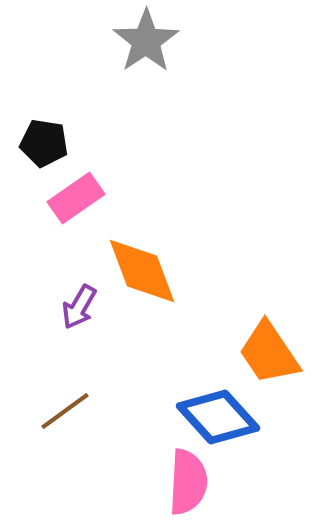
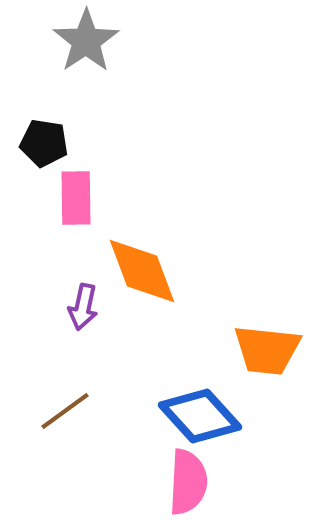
gray star: moved 60 px left
pink rectangle: rotated 56 degrees counterclockwise
purple arrow: moved 4 px right; rotated 18 degrees counterclockwise
orange trapezoid: moved 2 px left, 3 px up; rotated 50 degrees counterclockwise
blue diamond: moved 18 px left, 1 px up
